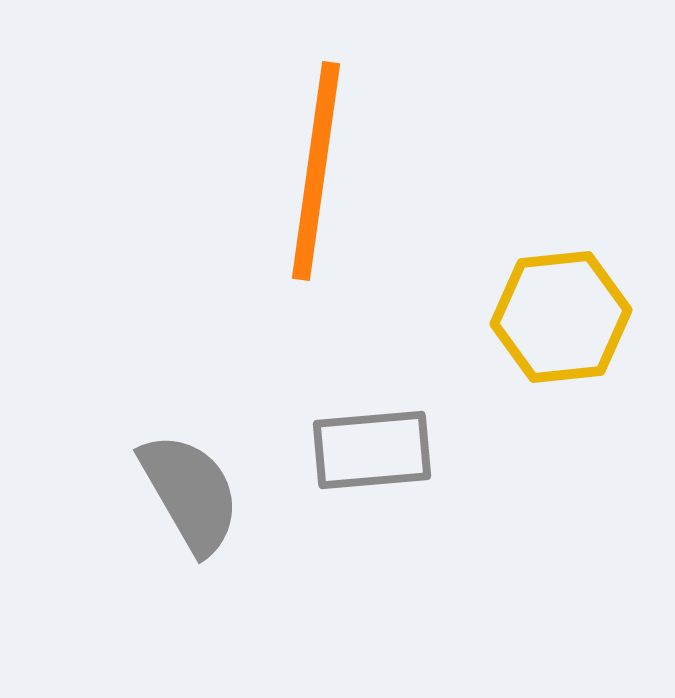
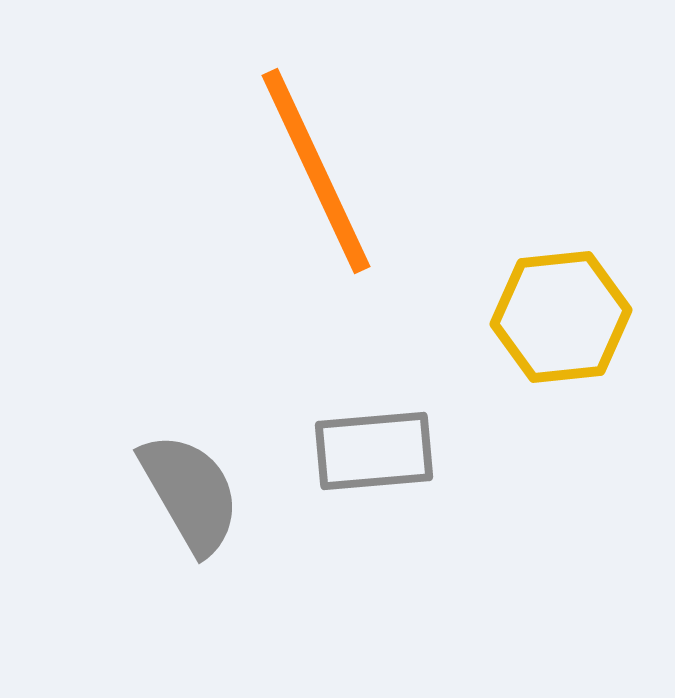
orange line: rotated 33 degrees counterclockwise
gray rectangle: moved 2 px right, 1 px down
